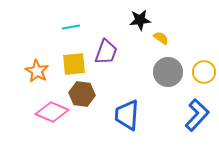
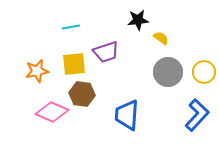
black star: moved 2 px left
purple trapezoid: rotated 52 degrees clockwise
orange star: rotated 30 degrees clockwise
